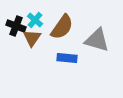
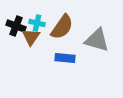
cyan cross: moved 2 px right, 3 px down; rotated 28 degrees counterclockwise
brown triangle: moved 1 px left, 1 px up
blue rectangle: moved 2 px left
